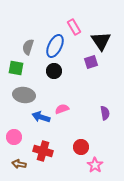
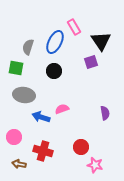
blue ellipse: moved 4 px up
pink star: rotated 21 degrees counterclockwise
